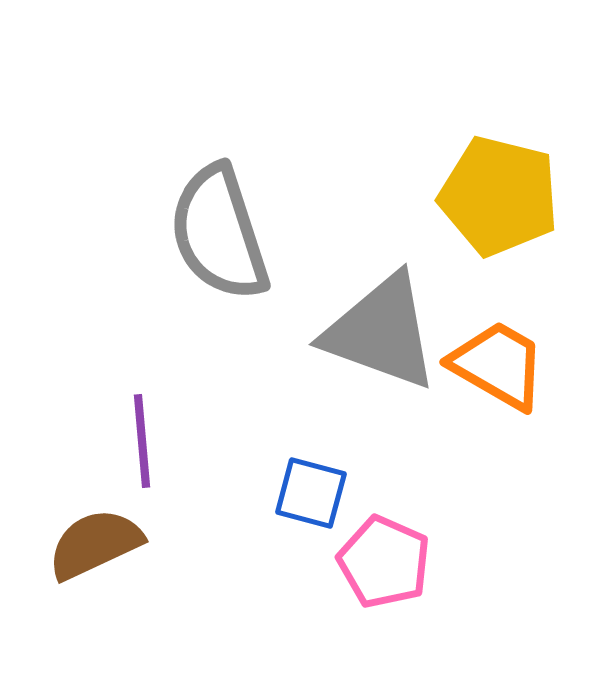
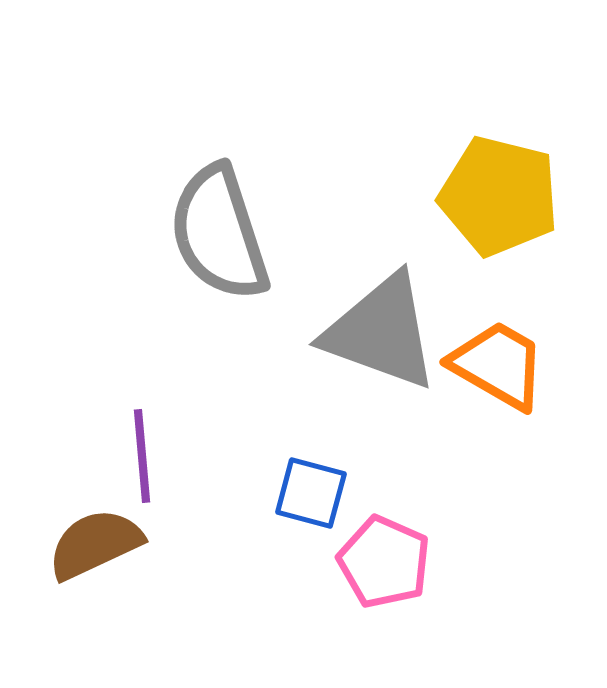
purple line: moved 15 px down
